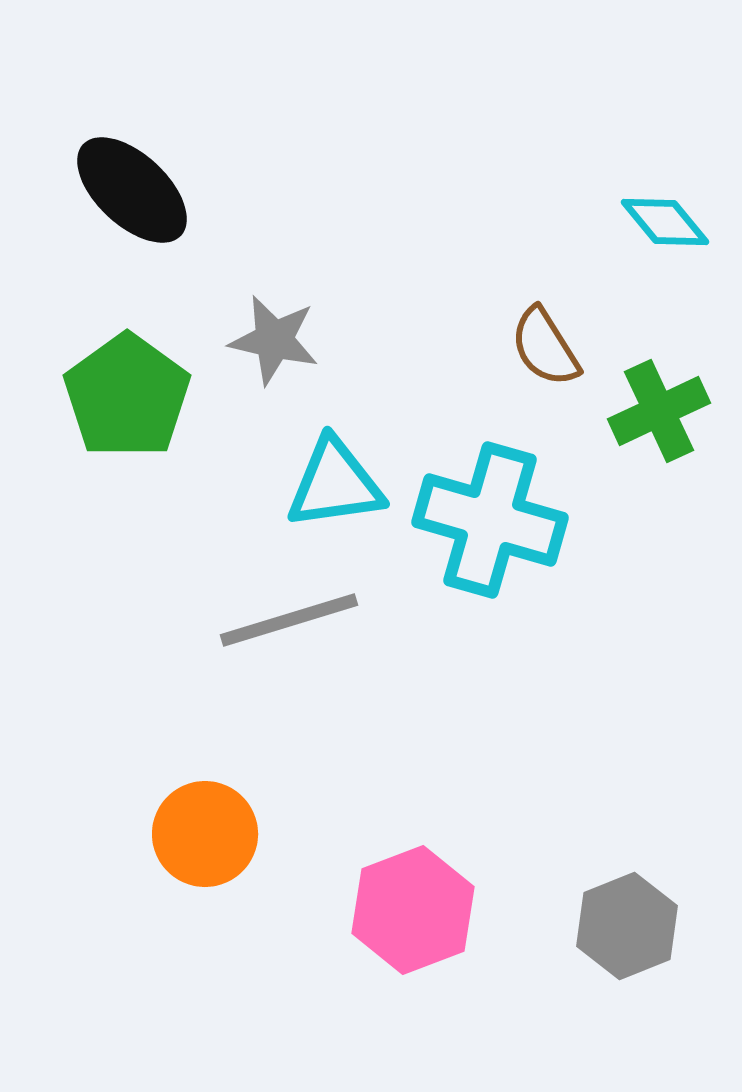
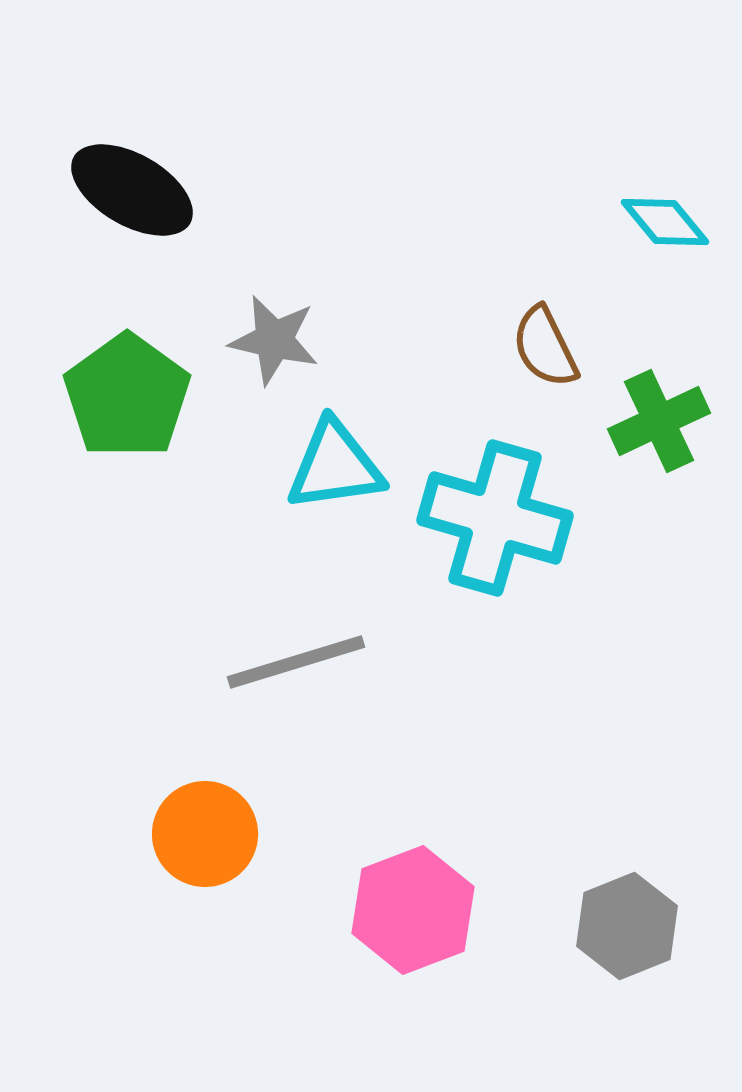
black ellipse: rotated 13 degrees counterclockwise
brown semicircle: rotated 6 degrees clockwise
green cross: moved 10 px down
cyan triangle: moved 18 px up
cyan cross: moved 5 px right, 2 px up
gray line: moved 7 px right, 42 px down
